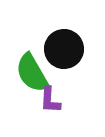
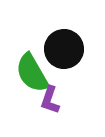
purple L-shape: rotated 16 degrees clockwise
